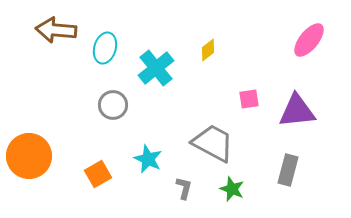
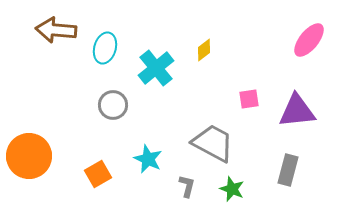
yellow diamond: moved 4 px left
gray L-shape: moved 3 px right, 2 px up
